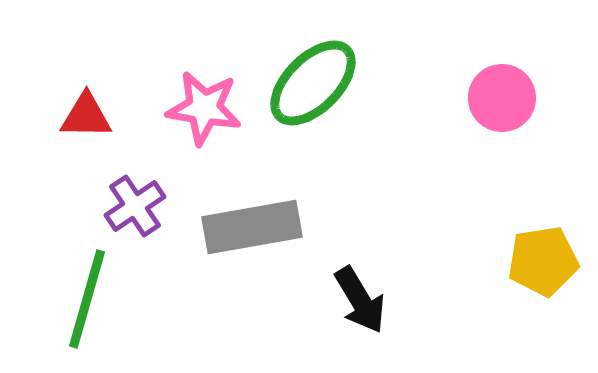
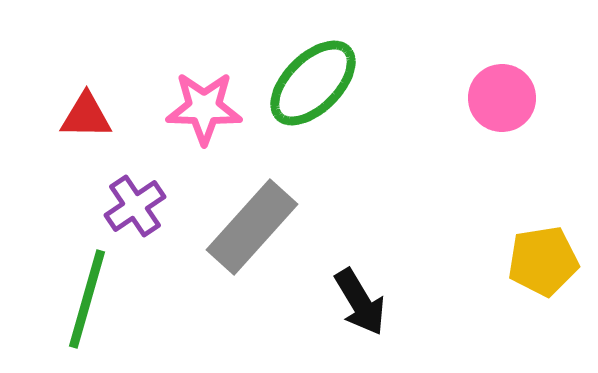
pink star: rotated 8 degrees counterclockwise
gray rectangle: rotated 38 degrees counterclockwise
black arrow: moved 2 px down
